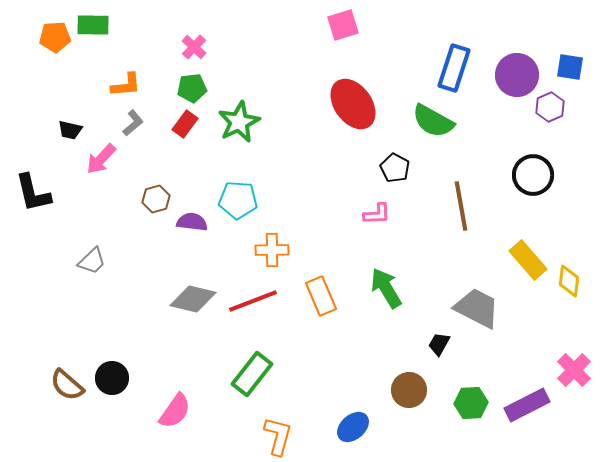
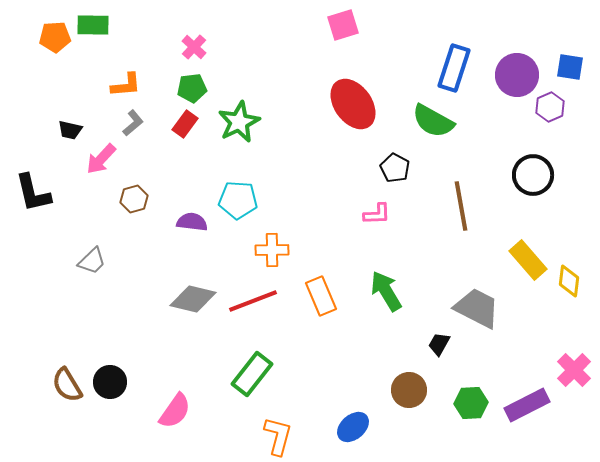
brown hexagon at (156, 199): moved 22 px left
green arrow at (386, 288): moved 3 px down
black circle at (112, 378): moved 2 px left, 4 px down
brown semicircle at (67, 385): rotated 18 degrees clockwise
